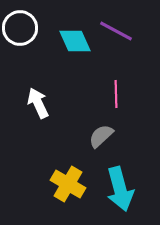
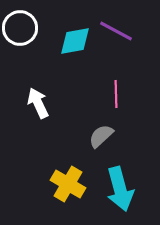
cyan diamond: rotated 76 degrees counterclockwise
